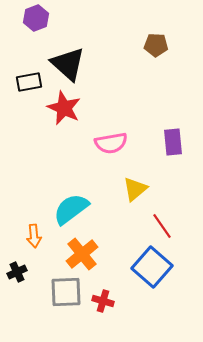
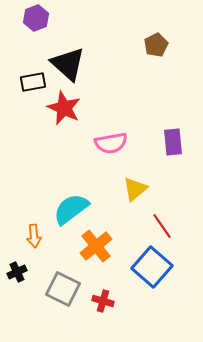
brown pentagon: rotated 30 degrees counterclockwise
black rectangle: moved 4 px right
orange cross: moved 14 px right, 8 px up
gray square: moved 3 px left, 3 px up; rotated 28 degrees clockwise
